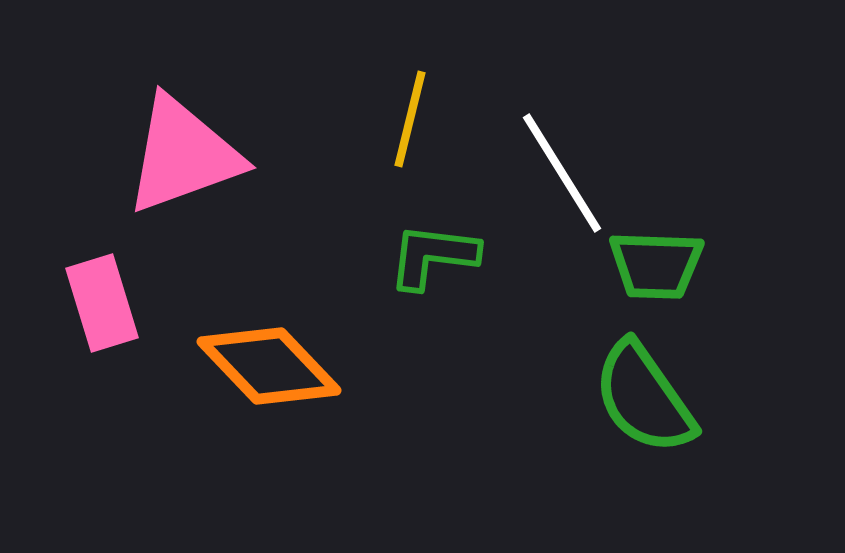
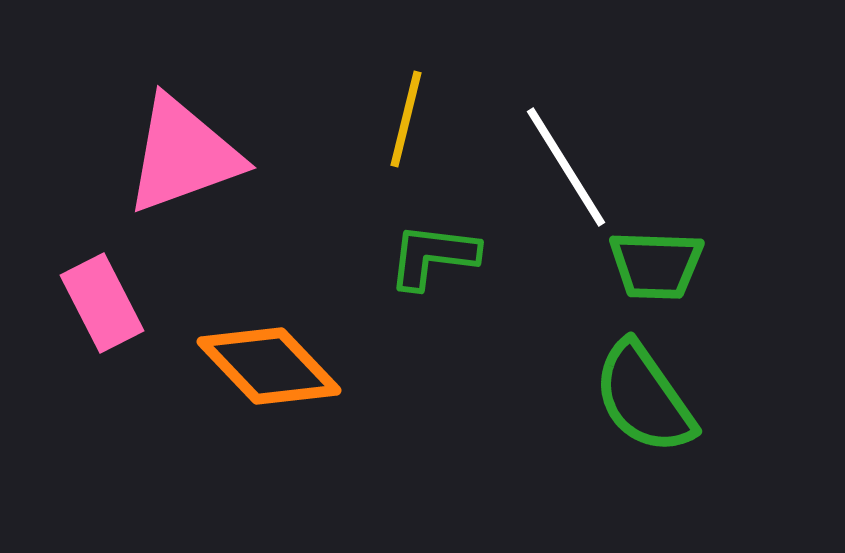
yellow line: moved 4 px left
white line: moved 4 px right, 6 px up
pink rectangle: rotated 10 degrees counterclockwise
